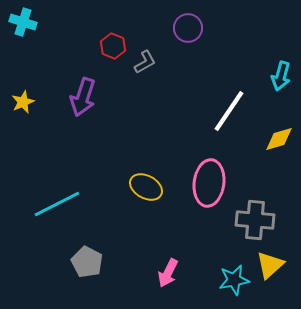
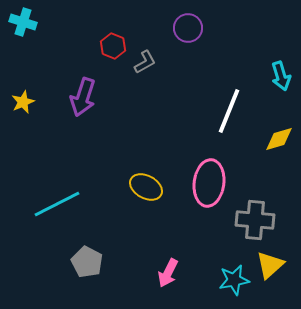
cyan arrow: rotated 32 degrees counterclockwise
white line: rotated 12 degrees counterclockwise
